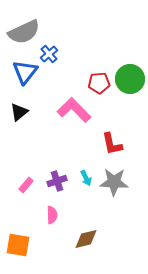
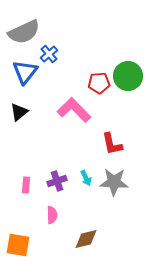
green circle: moved 2 px left, 3 px up
pink rectangle: rotated 35 degrees counterclockwise
